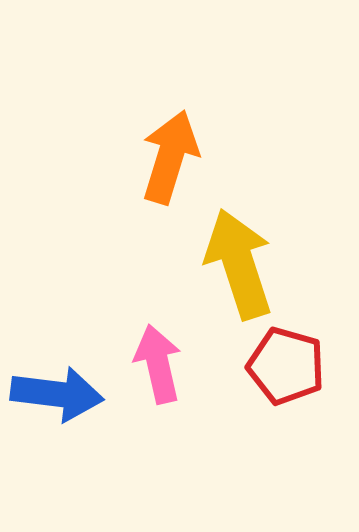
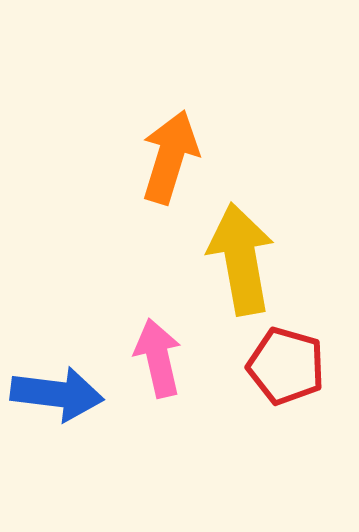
yellow arrow: moved 2 px right, 5 px up; rotated 8 degrees clockwise
pink arrow: moved 6 px up
